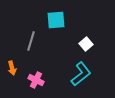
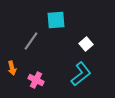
gray line: rotated 18 degrees clockwise
